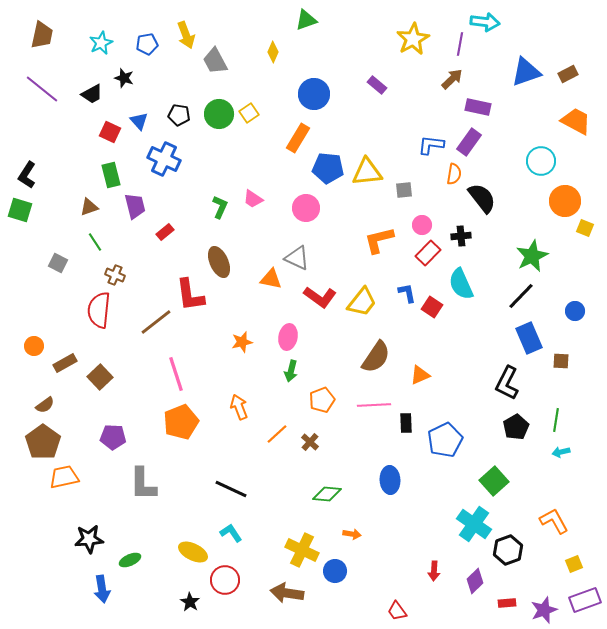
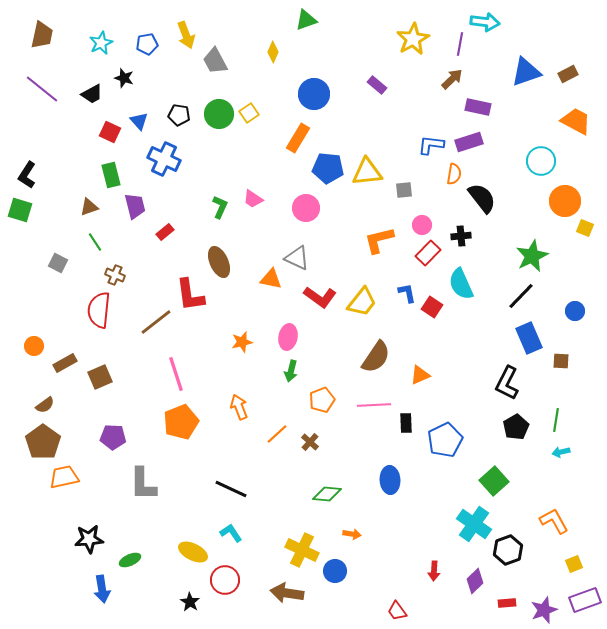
purple rectangle at (469, 142): rotated 36 degrees clockwise
brown square at (100, 377): rotated 20 degrees clockwise
